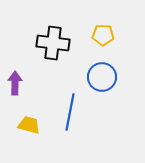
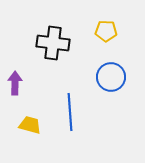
yellow pentagon: moved 3 px right, 4 px up
blue circle: moved 9 px right
blue line: rotated 15 degrees counterclockwise
yellow trapezoid: moved 1 px right
